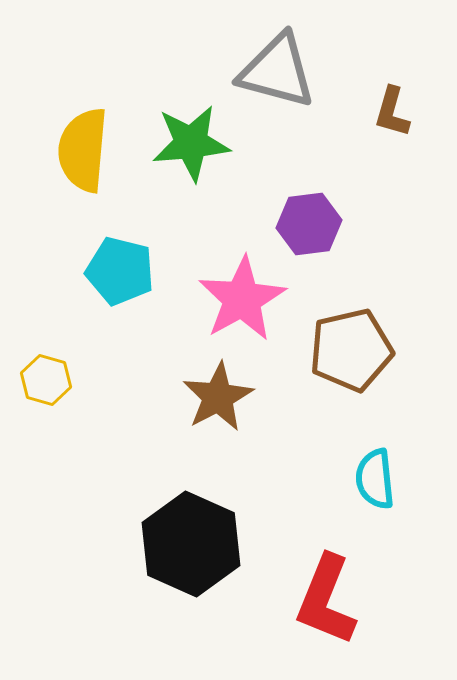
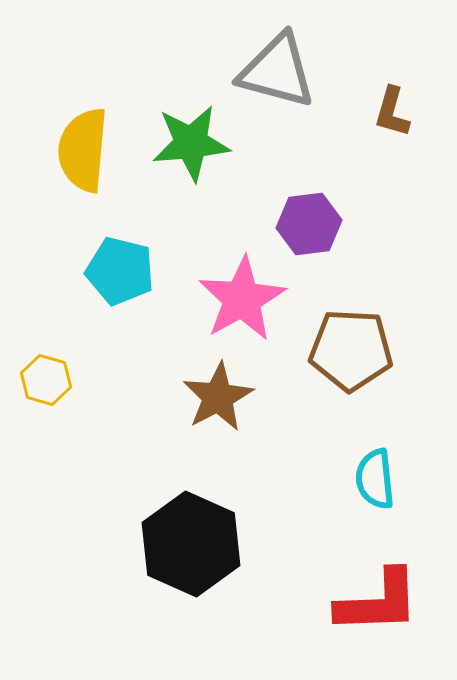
brown pentagon: rotated 16 degrees clockwise
red L-shape: moved 52 px right, 2 px down; rotated 114 degrees counterclockwise
